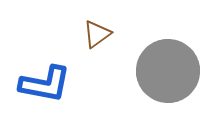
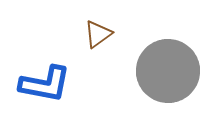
brown triangle: moved 1 px right
